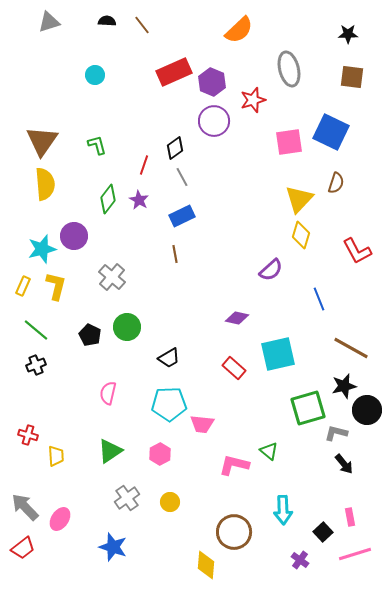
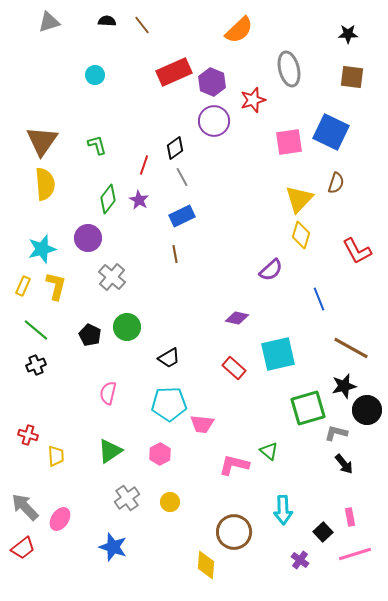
purple circle at (74, 236): moved 14 px right, 2 px down
